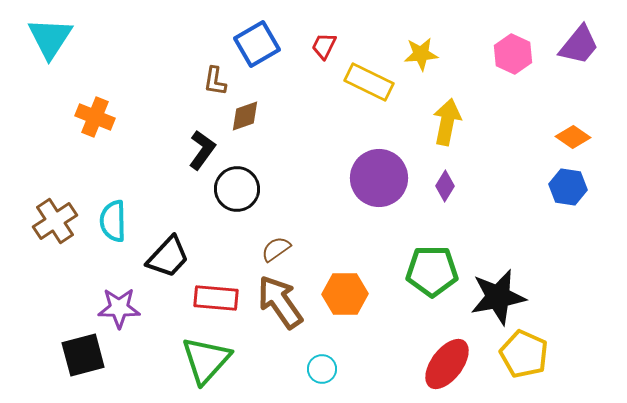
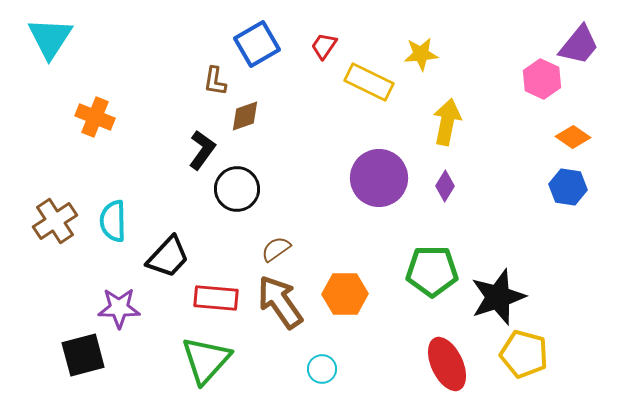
red trapezoid: rotated 8 degrees clockwise
pink hexagon: moved 29 px right, 25 px down
black star: rotated 8 degrees counterclockwise
yellow pentagon: rotated 9 degrees counterclockwise
red ellipse: rotated 62 degrees counterclockwise
